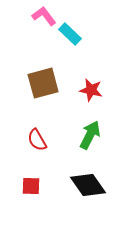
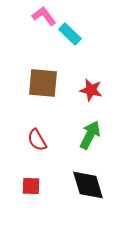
brown square: rotated 20 degrees clockwise
black diamond: rotated 18 degrees clockwise
